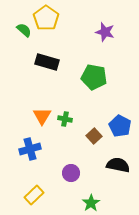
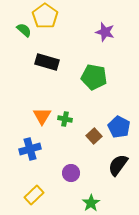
yellow pentagon: moved 1 px left, 2 px up
blue pentagon: moved 1 px left, 1 px down
black semicircle: rotated 65 degrees counterclockwise
